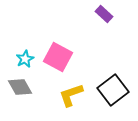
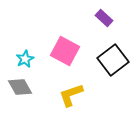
purple rectangle: moved 4 px down
pink square: moved 7 px right, 6 px up
black square: moved 30 px up
